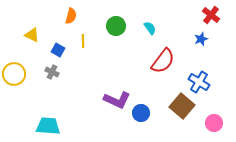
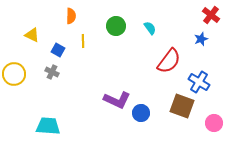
orange semicircle: rotated 14 degrees counterclockwise
red semicircle: moved 6 px right
brown square: rotated 20 degrees counterclockwise
